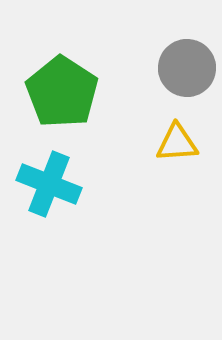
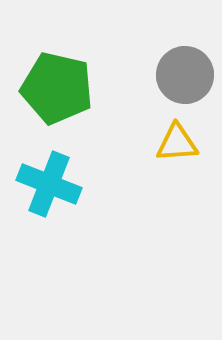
gray circle: moved 2 px left, 7 px down
green pentagon: moved 5 px left, 4 px up; rotated 20 degrees counterclockwise
